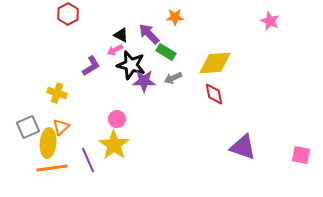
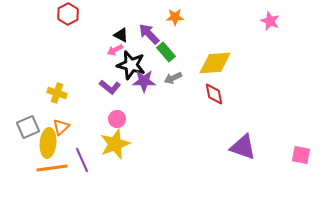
green rectangle: rotated 18 degrees clockwise
purple L-shape: moved 19 px right, 21 px down; rotated 70 degrees clockwise
yellow star: moved 1 px right, 1 px up; rotated 16 degrees clockwise
purple line: moved 6 px left
